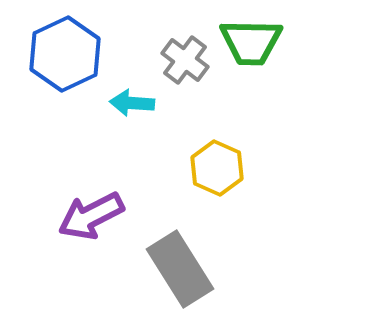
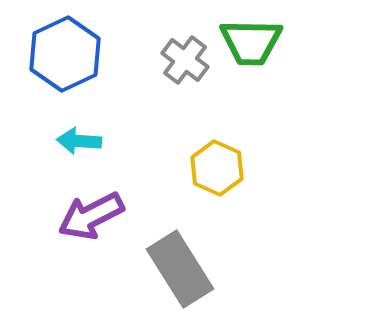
cyan arrow: moved 53 px left, 38 px down
